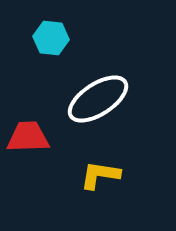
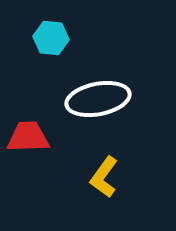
white ellipse: rotated 22 degrees clockwise
yellow L-shape: moved 4 px right, 2 px down; rotated 63 degrees counterclockwise
